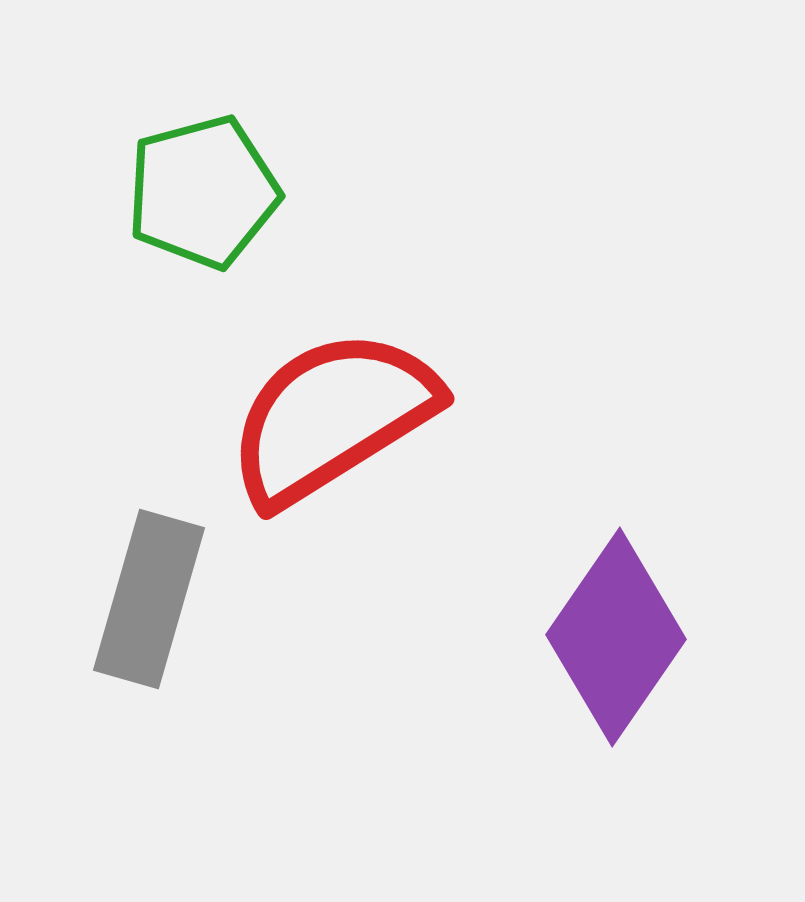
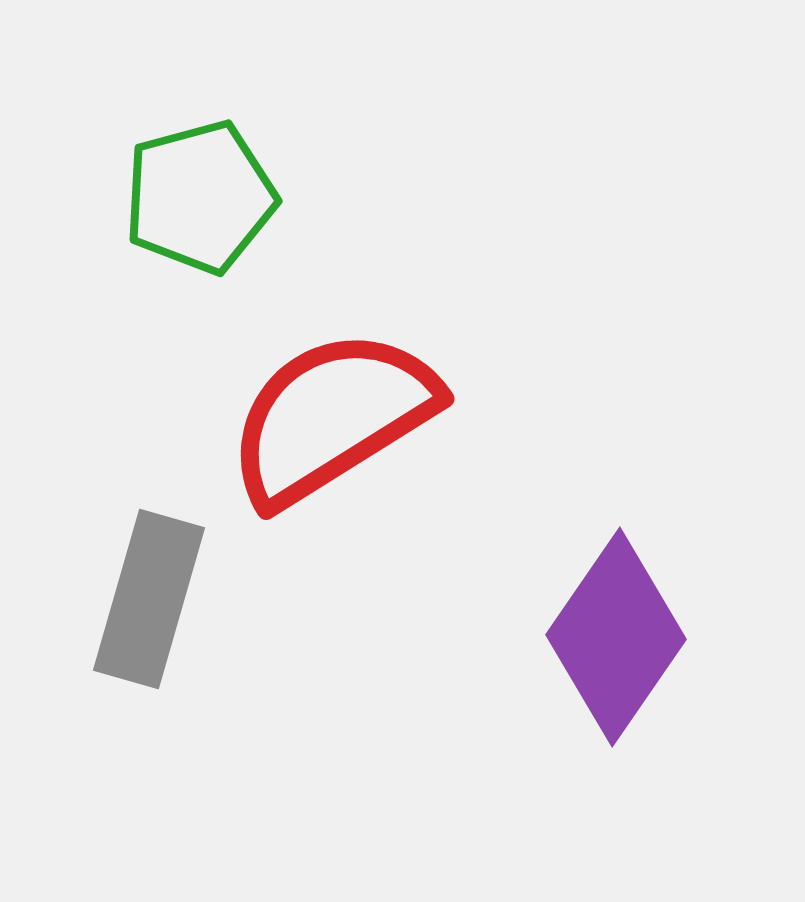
green pentagon: moved 3 px left, 5 px down
